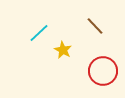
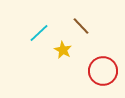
brown line: moved 14 px left
